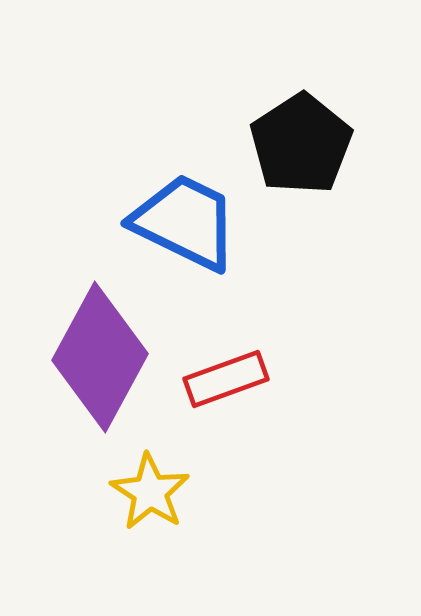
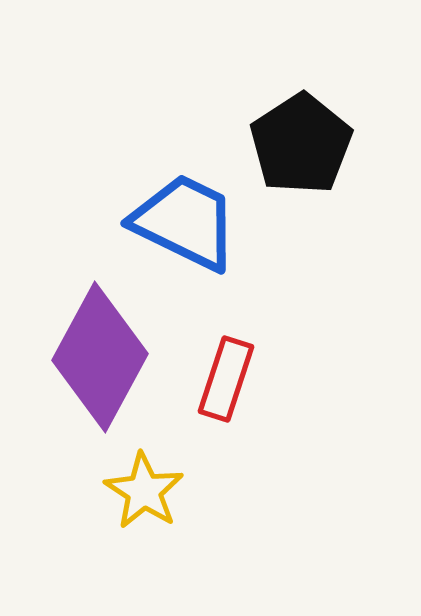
red rectangle: rotated 52 degrees counterclockwise
yellow star: moved 6 px left, 1 px up
